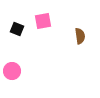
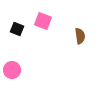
pink square: rotated 30 degrees clockwise
pink circle: moved 1 px up
